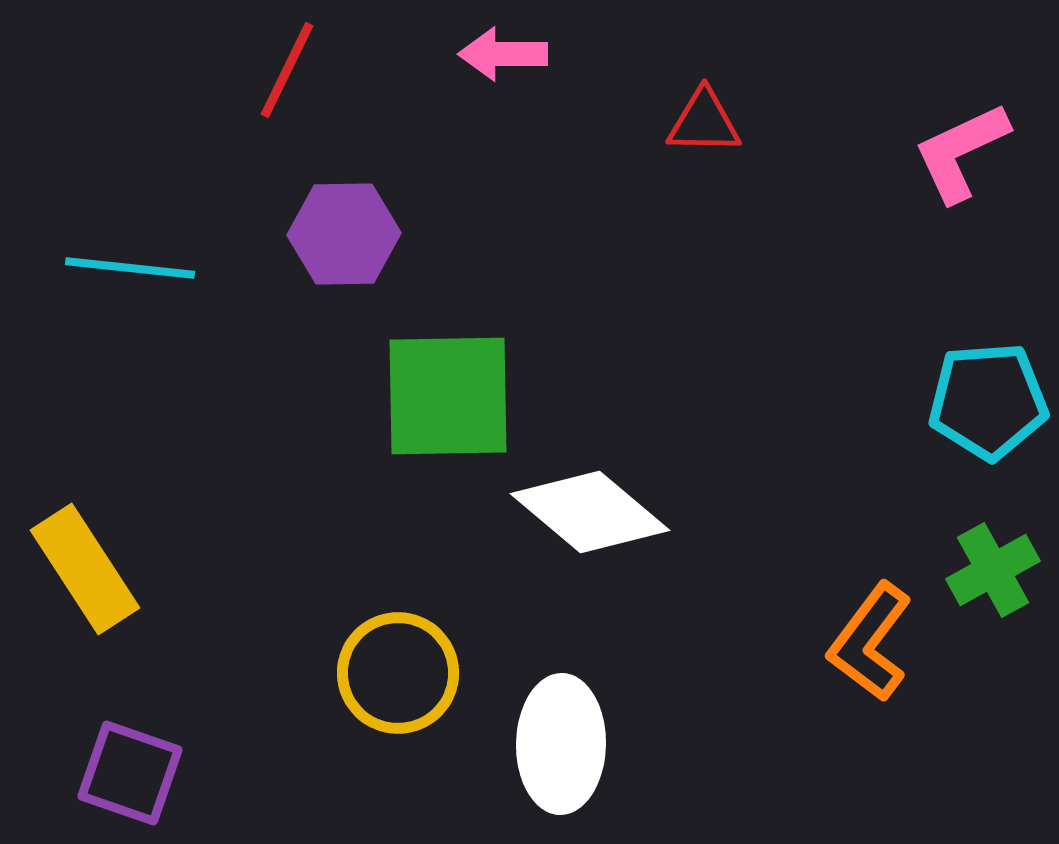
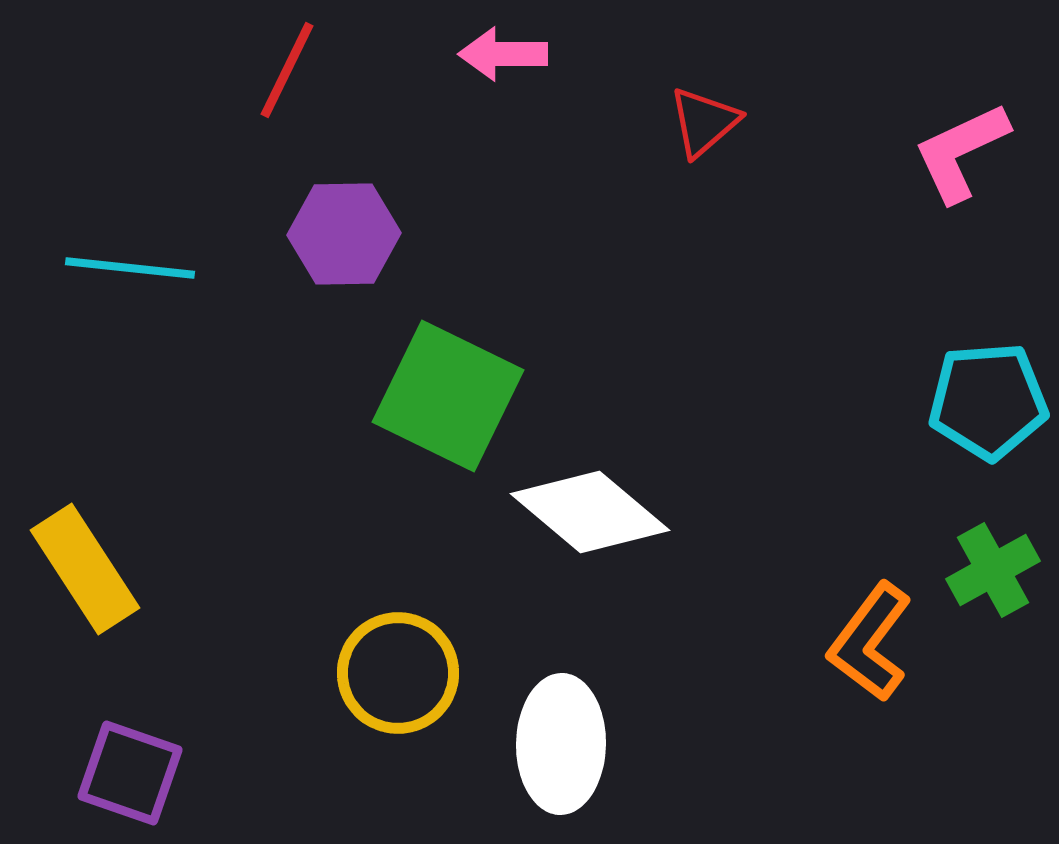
red triangle: rotated 42 degrees counterclockwise
green square: rotated 27 degrees clockwise
